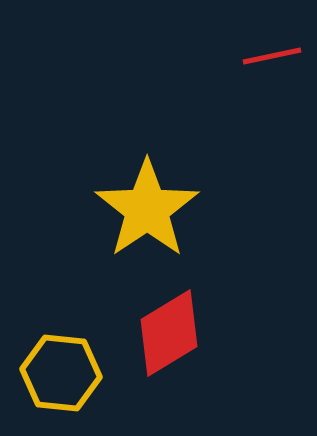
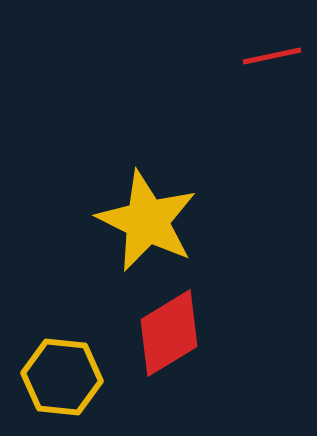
yellow star: moved 12 px down; rotated 12 degrees counterclockwise
yellow hexagon: moved 1 px right, 4 px down
